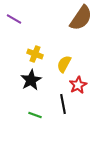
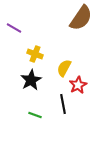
purple line: moved 9 px down
yellow semicircle: moved 4 px down
